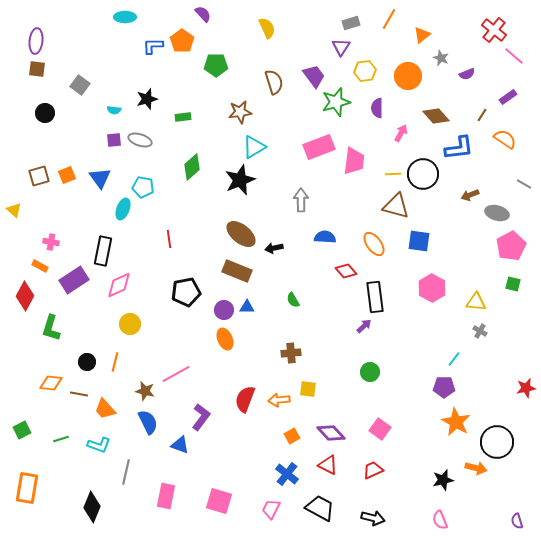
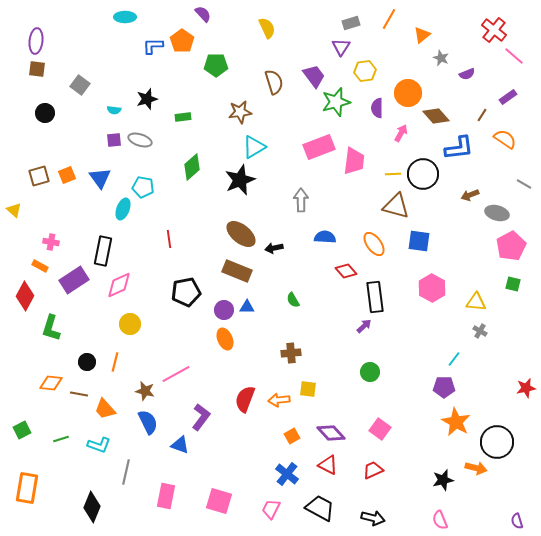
orange circle at (408, 76): moved 17 px down
